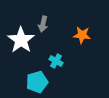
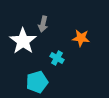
orange star: moved 1 px left, 3 px down
white star: moved 2 px right, 1 px down
cyan cross: moved 1 px right, 3 px up
